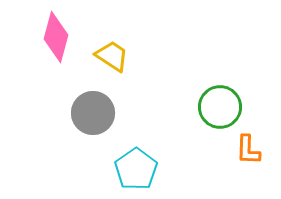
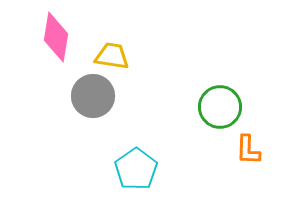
pink diamond: rotated 6 degrees counterclockwise
yellow trapezoid: rotated 24 degrees counterclockwise
gray circle: moved 17 px up
